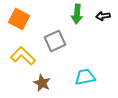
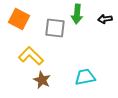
black arrow: moved 2 px right, 3 px down
gray square: moved 13 px up; rotated 30 degrees clockwise
yellow L-shape: moved 8 px right
brown star: moved 3 px up
